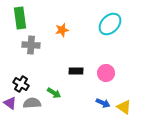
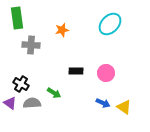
green rectangle: moved 3 px left
